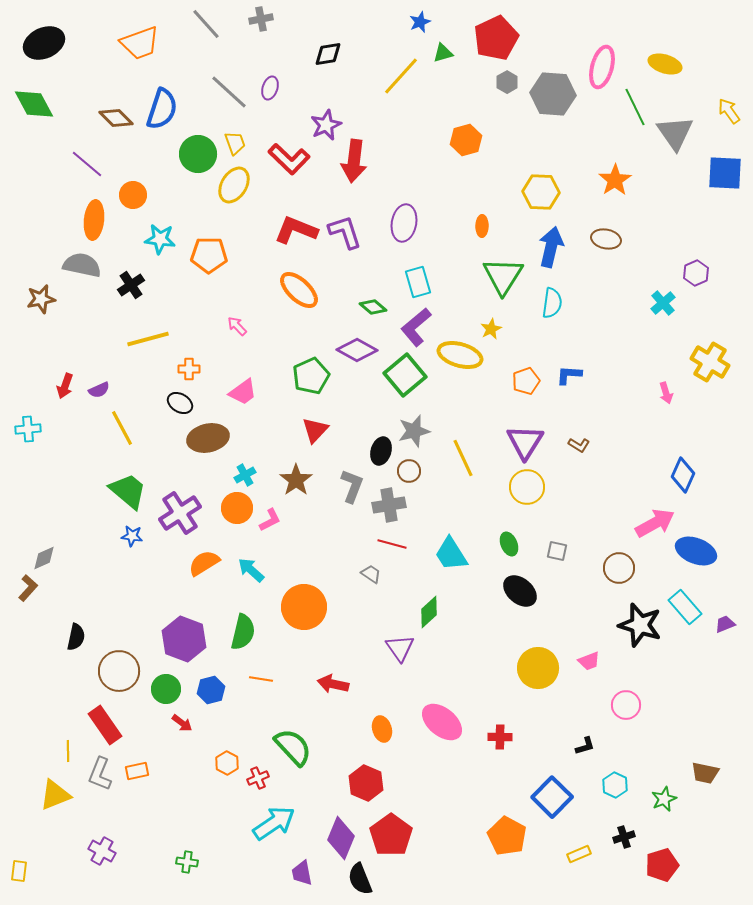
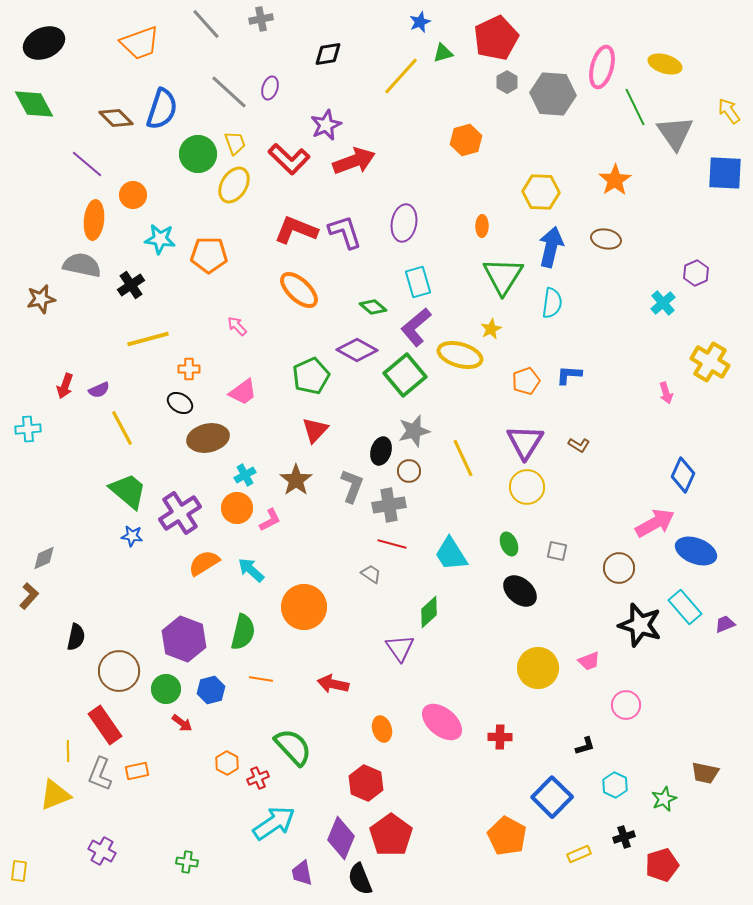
red arrow at (354, 161): rotated 117 degrees counterclockwise
brown L-shape at (28, 588): moved 1 px right, 8 px down
